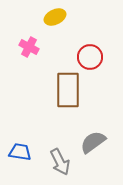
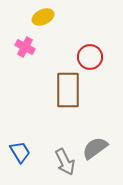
yellow ellipse: moved 12 px left
pink cross: moved 4 px left
gray semicircle: moved 2 px right, 6 px down
blue trapezoid: rotated 50 degrees clockwise
gray arrow: moved 5 px right
